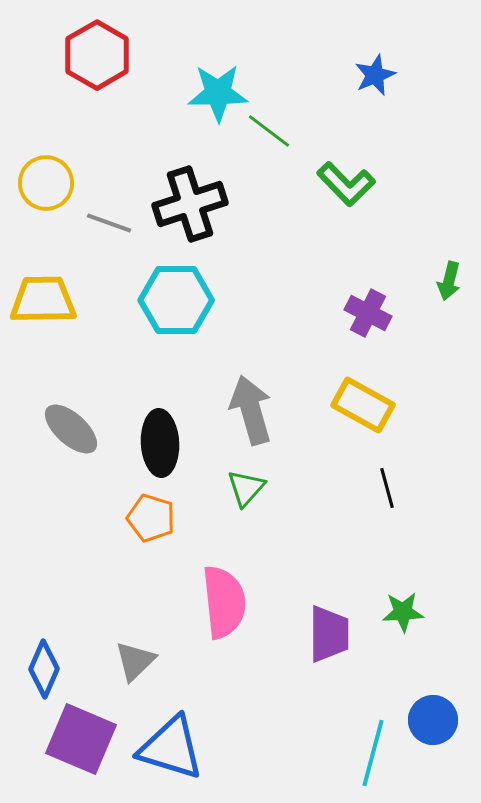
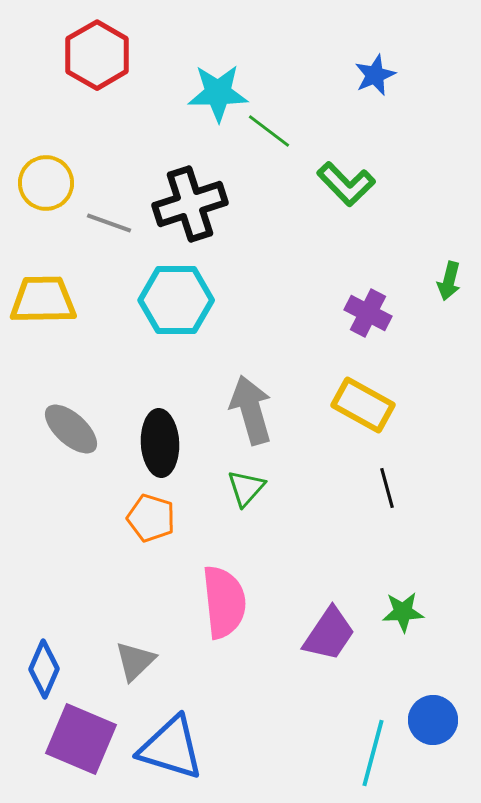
purple trapezoid: rotated 34 degrees clockwise
